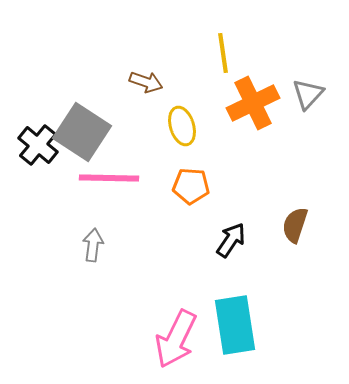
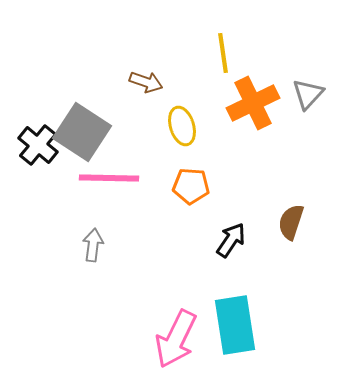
brown semicircle: moved 4 px left, 3 px up
